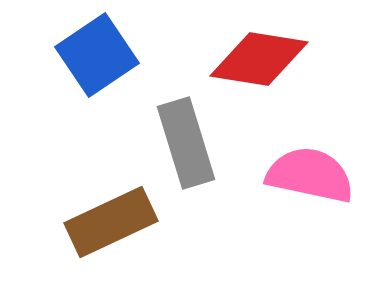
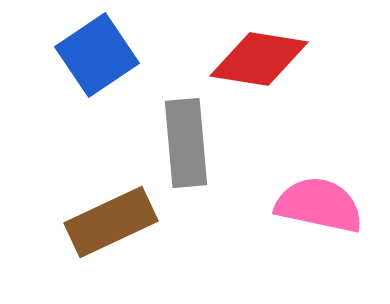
gray rectangle: rotated 12 degrees clockwise
pink semicircle: moved 9 px right, 30 px down
